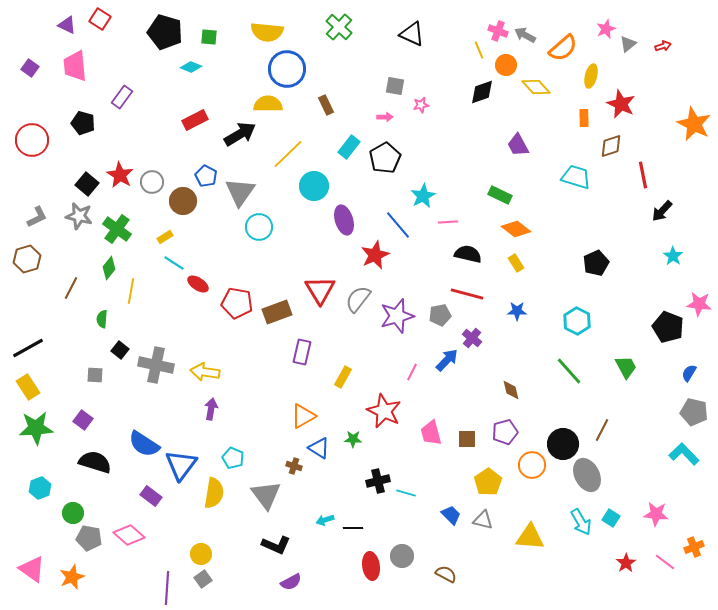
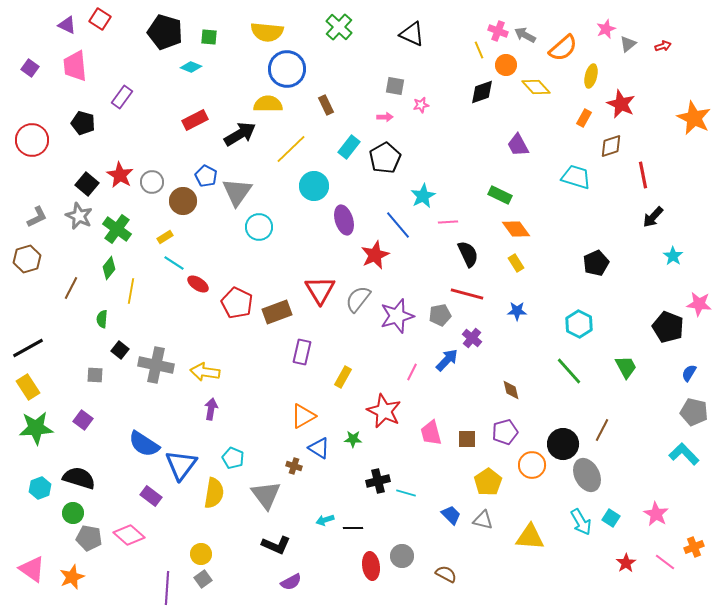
orange rectangle at (584, 118): rotated 30 degrees clockwise
orange star at (694, 124): moved 6 px up
yellow line at (288, 154): moved 3 px right, 5 px up
gray triangle at (240, 192): moved 3 px left
black arrow at (662, 211): moved 9 px left, 6 px down
gray star at (79, 216): rotated 12 degrees clockwise
orange diamond at (516, 229): rotated 16 degrees clockwise
black semicircle at (468, 254): rotated 52 degrees clockwise
red pentagon at (237, 303): rotated 16 degrees clockwise
cyan hexagon at (577, 321): moved 2 px right, 3 px down
black semicircle at (95, 462): moved 16 px left, 16 px down
pink star at (656, 514): rotated 25 degrees clockwise
